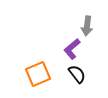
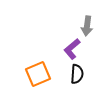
black semicircle: rotated 42 degrees clockwise
